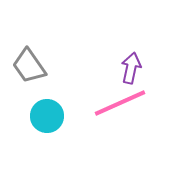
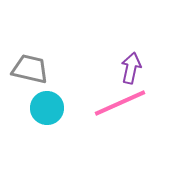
gray trapezoid: moved 1 px right, 3 px down; rotated 138 degrees clockwise
cyan circle: moved 8 px up
